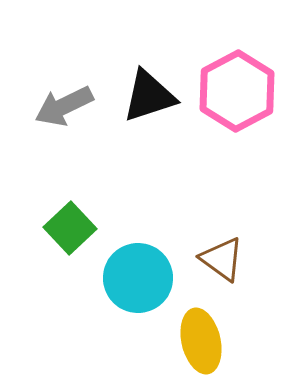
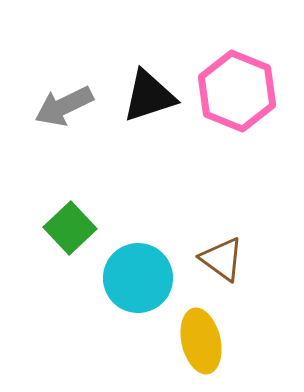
pink hexagon: rotated 10 degrees counterclockwise
